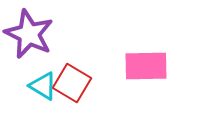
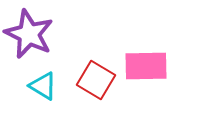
red square: moved 24 px right, 3 px up
